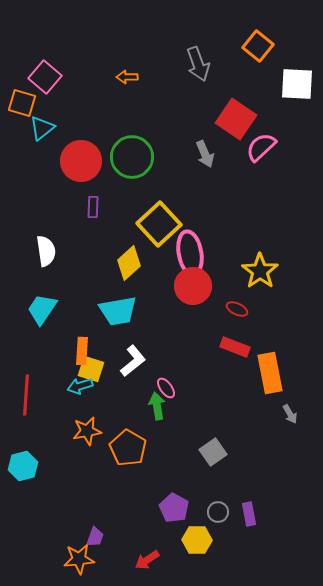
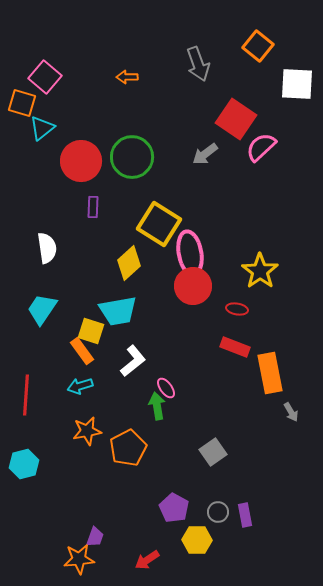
gray arrow at (205, 154): rotated 76 degrees clockwise
yellow square at (159, 224): rotated 15 degrees counterclockwise
white semicircle at (46, 251): moved 1 px right, 3 px up
red ellipse at (237, 309): rotated 15 degrees counterclockwise
orange rectangle at (82, 351): rotated 40 degrees counterclockwise
yellow square at (91, 369): moved 38 px up
gray arrow at (290, 414): moved 1 px right, 2 px up
orange pentagon at (128, 448): rotated 15 degrees clockwise
cyan hexagon at (23, 466): moved 1 px right, 2 px up
purple rectangle at (249, 514): moved 4 px left, 1 px down
